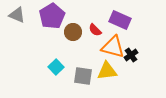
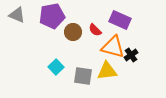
purple pentagon: rotated 20 degrees clockwise
